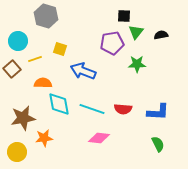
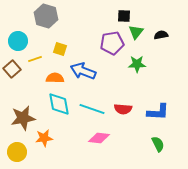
orange semicircle: moved 12 px right, 5 px up
